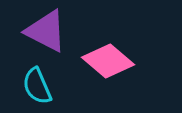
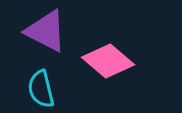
cyan semicircle: moved 4 px right, 3 px down; rotated 9 degrees clockwise
